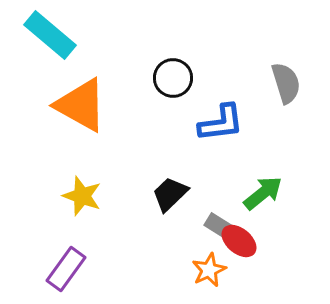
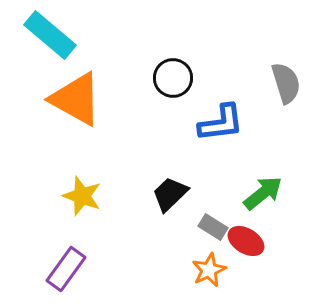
orange triangle: moved 5 px left, 6 px up
gray rectangle: moved 6 px left, 1 px down
red ellipse: moved 7 px right; rotated 9 degrees counterclockwise
